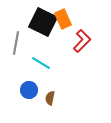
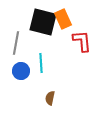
black square: rotated 12 degrees counterclockwise
red L-shape: rotated 50 degrees counterclockwise
cyan line: rotated 54 degrees clockwise
blue circle: moved 8 px left, 19 px up
